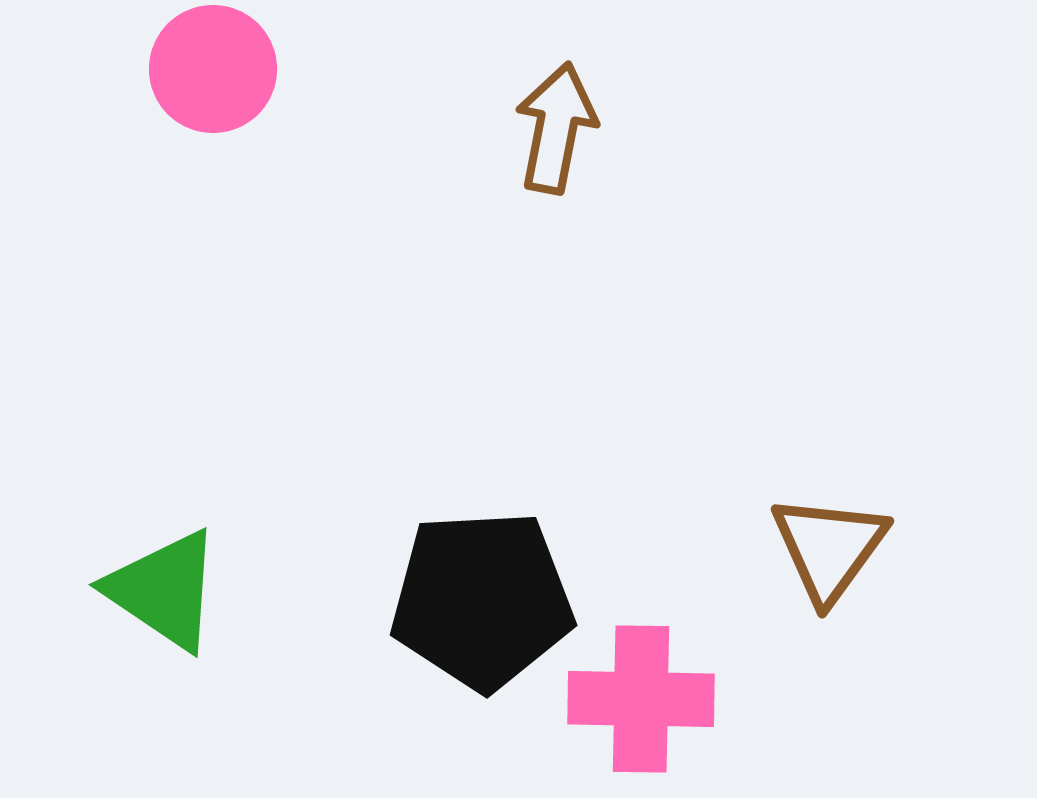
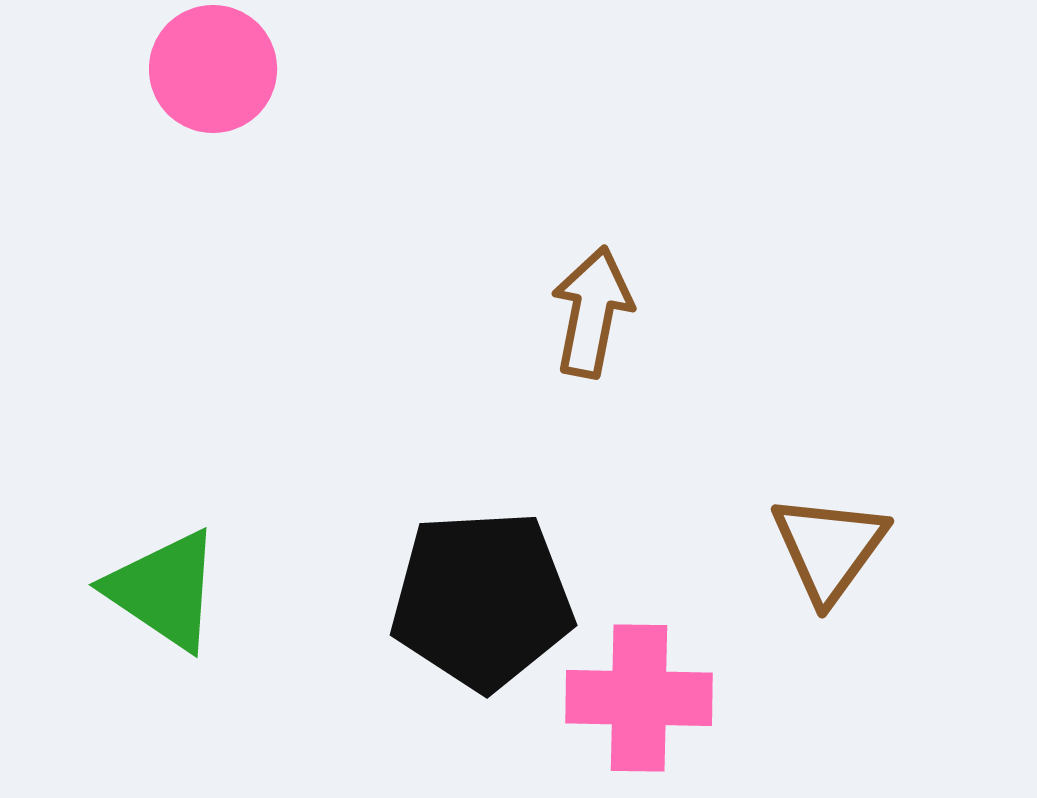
brown arrow: moved 36 px right, 184 px down
pink cross: moved 2 px left, 1 px up
